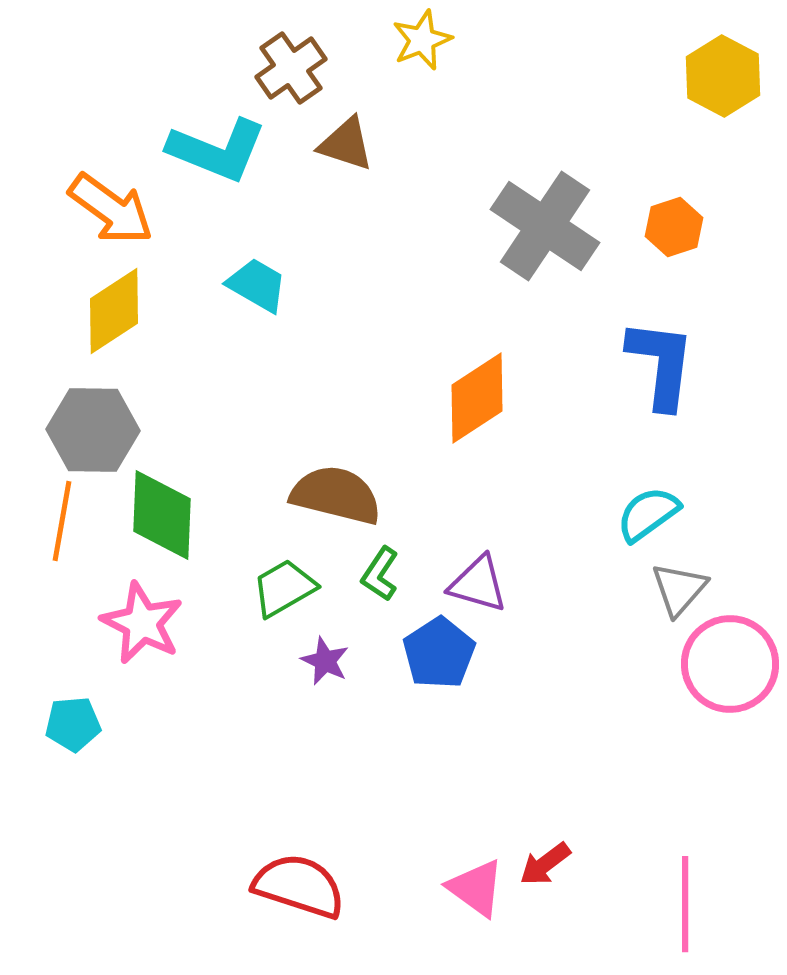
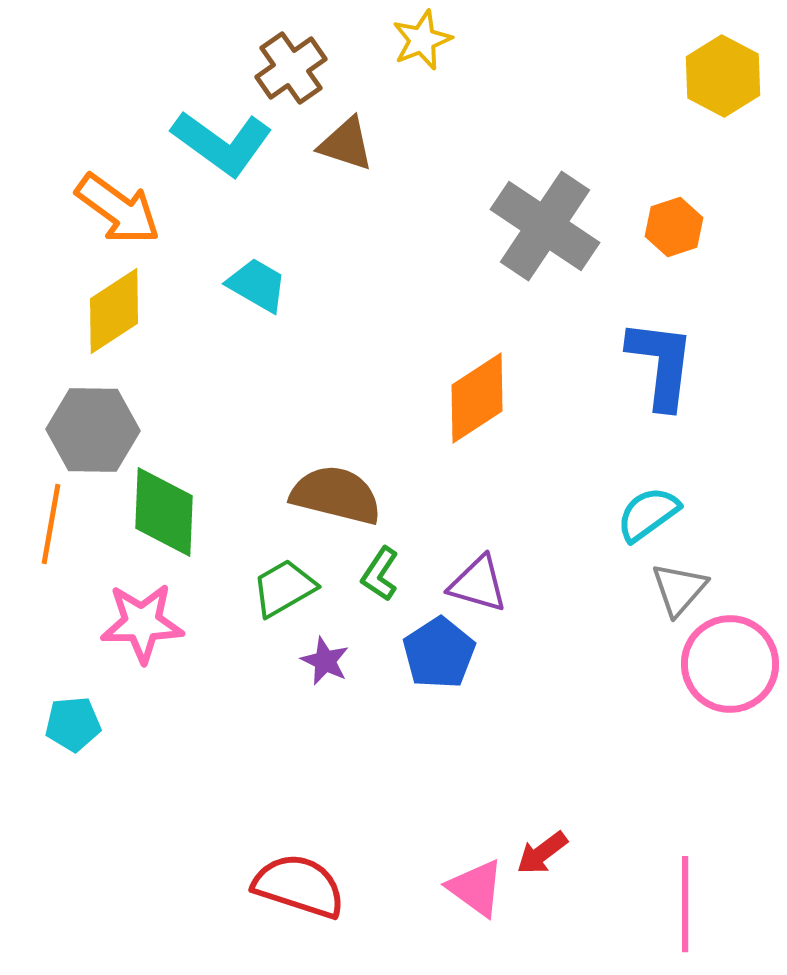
cyan L-shape: moved 5 px right, 7 px up; rotated 14 degrees clockwise
orange arrow: moved 7 px right
green diamond: moved 2 px right, 3 px up
orange line: moved 11 px left, 3 px down
pink star: rotated 28 degrees counterclockwise
red arrow: moved 3 px left, 11 px up
